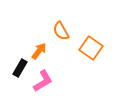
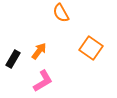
orange semicircle: moved 18 px up
black rectangle: moved 7 px left, 9 px up
